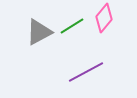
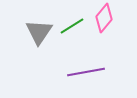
gray triangle: rotated 28 degrees counterclockwise
purple line: rotated 18 degrees clockwise
